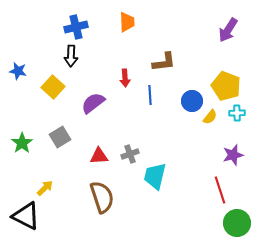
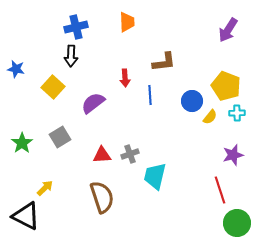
blue star: moved 2 px left, 2 px up
red triangle: moved 3 px right, 1 px up
